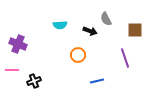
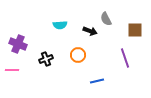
black cross: moved 12 px right, 22 px up
